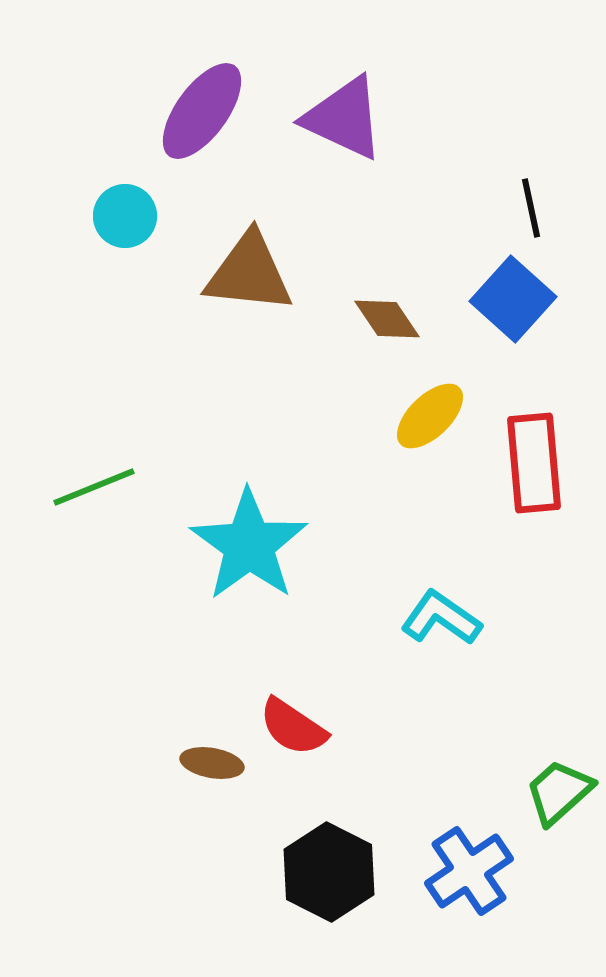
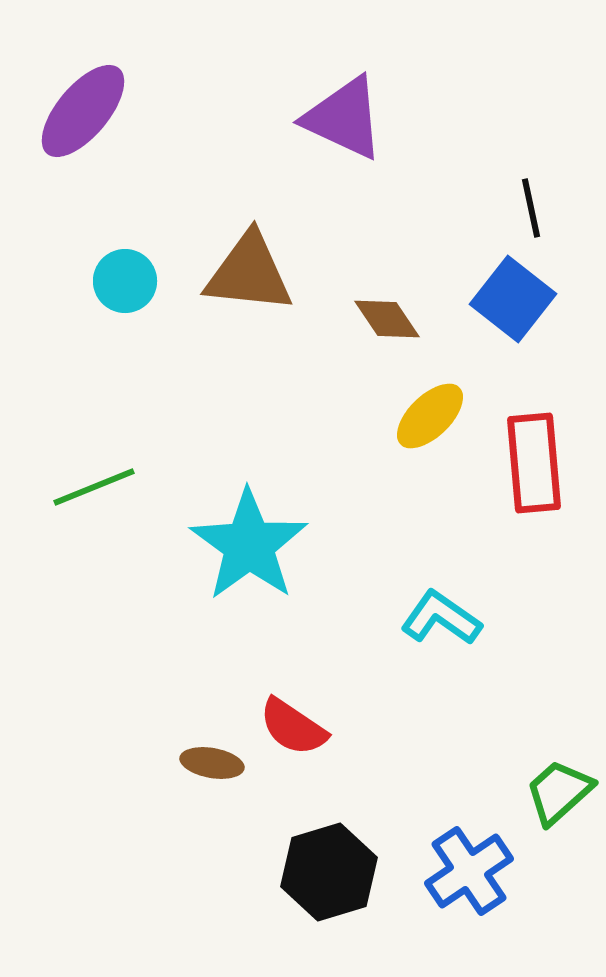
purple ellipse: moved 119 px left; rotated 4 degrees clockwise
cyan circle: moved 65 px down
blue square: rotated 4 degrees counterclockwise
black hexagon: rotated 16 degrees clockwise
